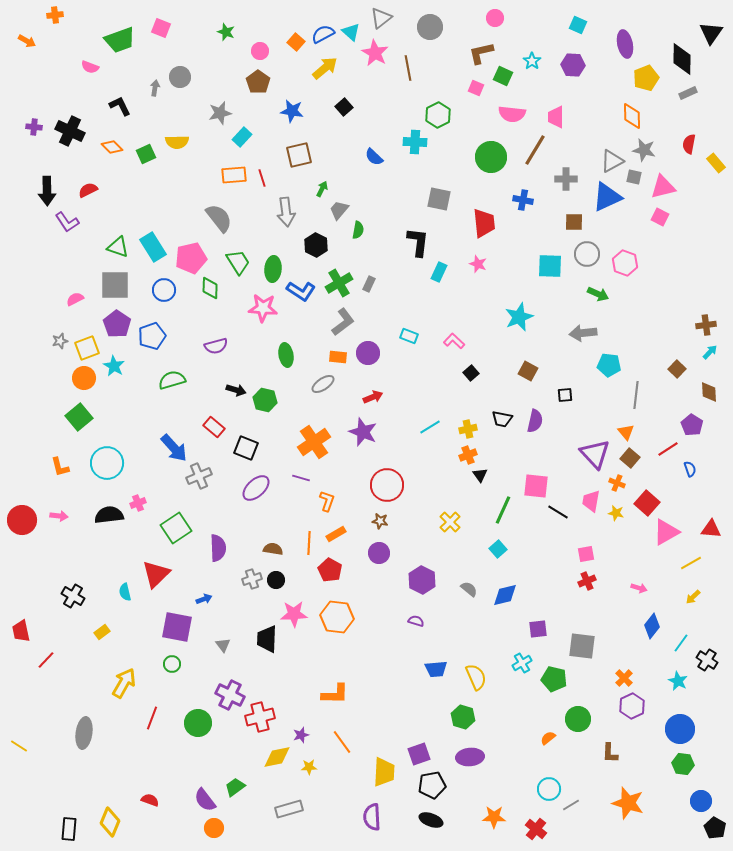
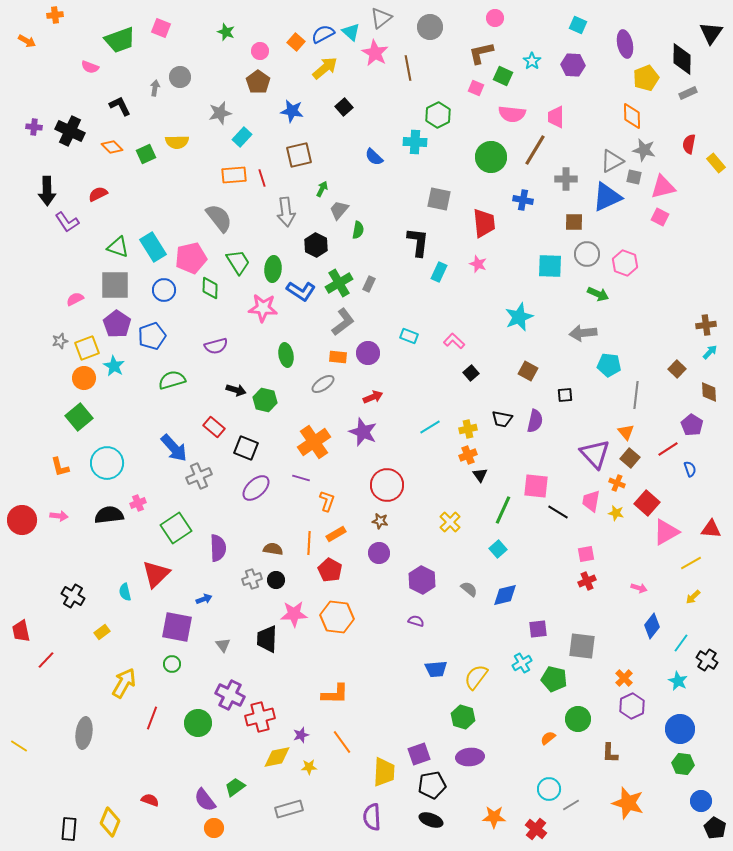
red semicircle at (88, 190): moved 10 px right, 4 px down
yellow semicircle at (476, 677): rotated 120 degrees counterclockwise
